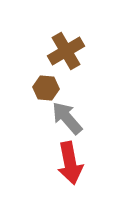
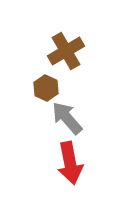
brown hexagon: rotated 20 degrees clockwise
